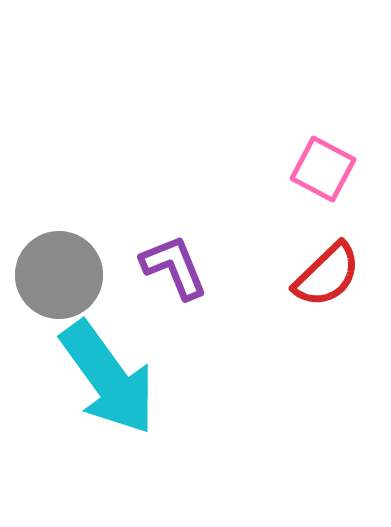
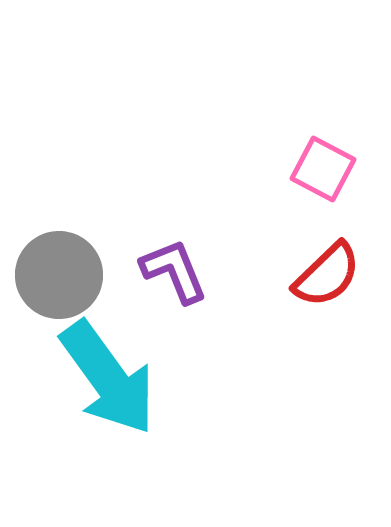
purple L-shape: moved 4 px down
